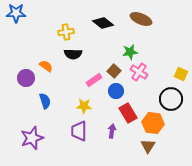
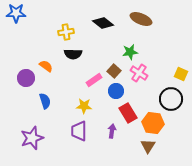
pink cross: moved 1 px down
